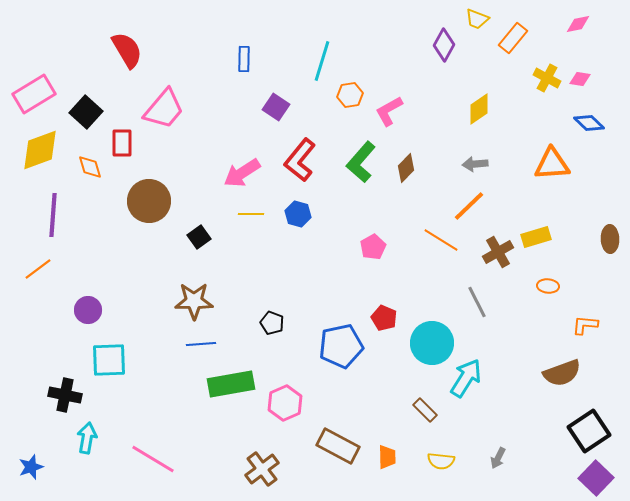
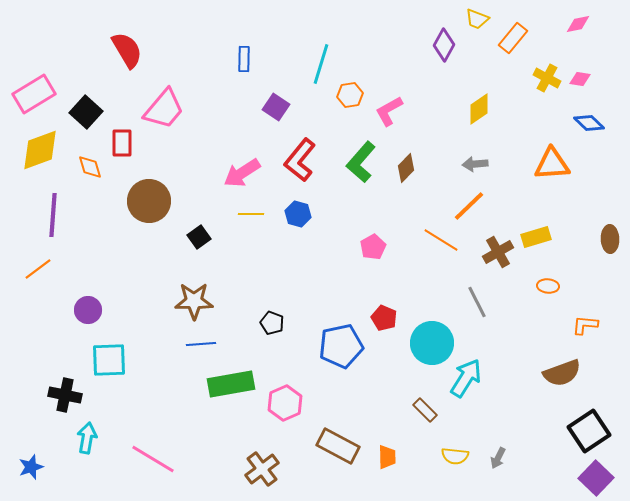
cyan line at (322, 61): moved 1 px left, 3 px down
yellow semicircle at (441, 461): moved 14 px right, 5 px up
